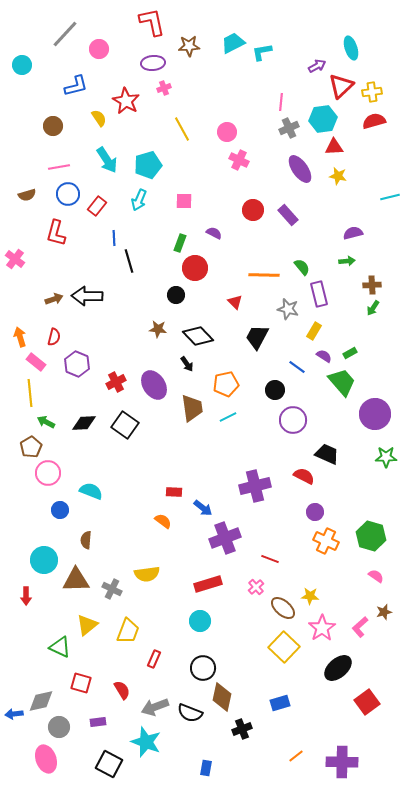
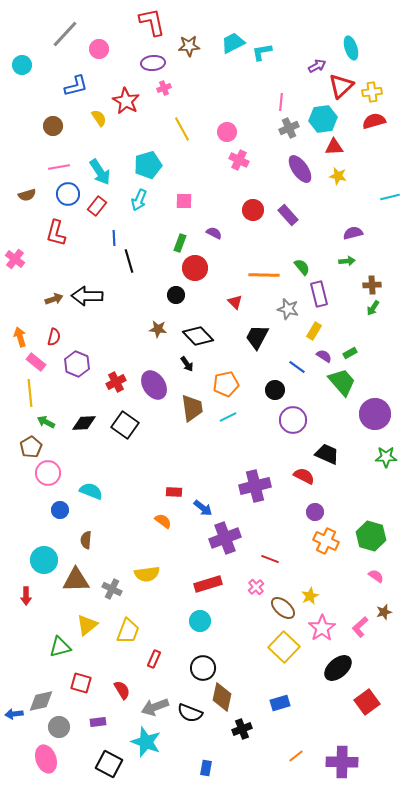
cyan arrow at (107, 160): moved 7 px left, 12 px down
yellow star at (310, 596): rotated 30 degrees counterclockwise
green triangle at (60, 647): rotated 40 degrees counterclockwise
